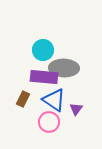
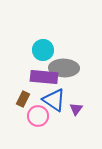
pink circle: moved 11 px left, 6 px up
